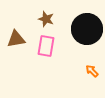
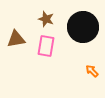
black circle: moved 4 px left, 2 px up
